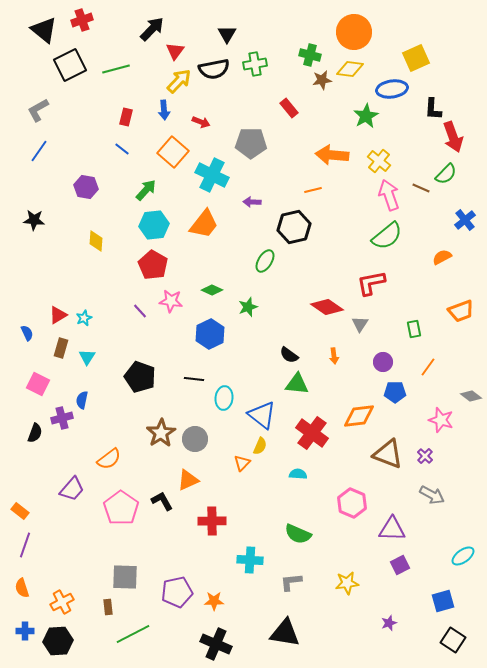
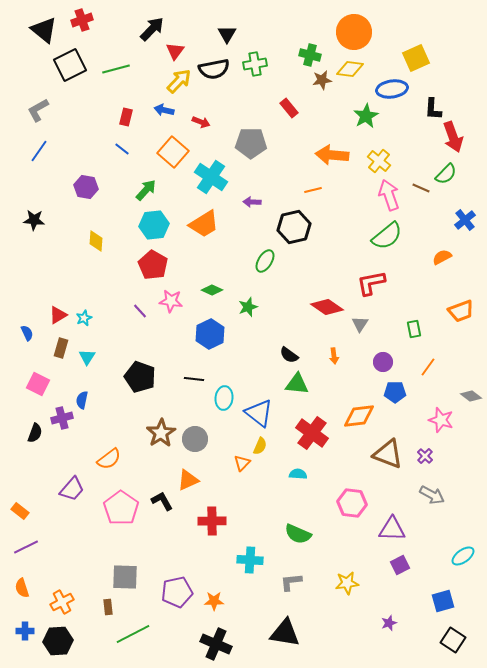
blue arrow at (164, 110): rotated 108 degrees clockwise
cyan cross at (212, 175): moved 1 px left, 2 px down; rotated 8 degrees clockwise
orange trapezoid at (204, 224): rotated 20 degrees clockwise
blue triangle at (262, 415): moved 3 px left, 2 px up
pink hexagon at (352, 503): rotated 16 degrees counterclockwise
purple line at (25, 545): moved 1 px right, 2 px down; rotated 45 degrees clockwise
